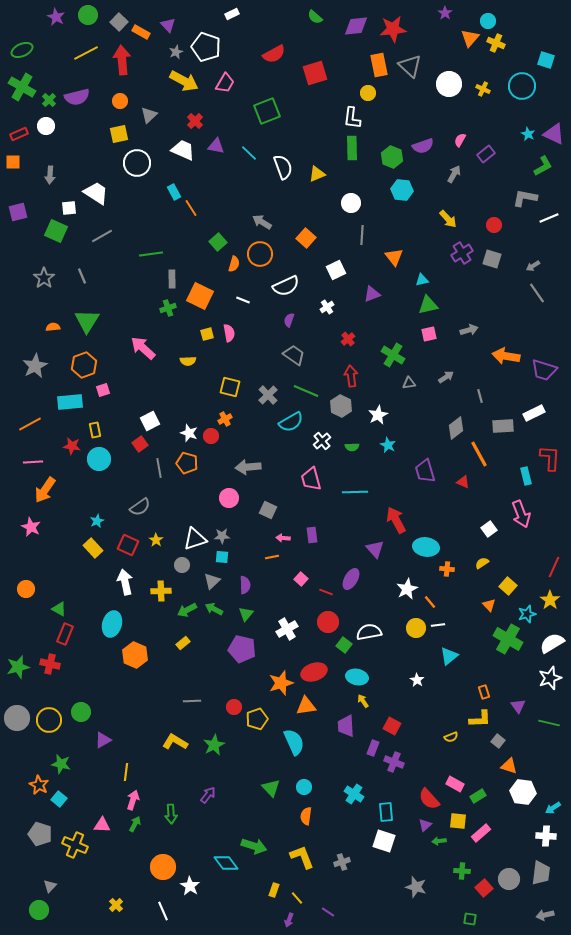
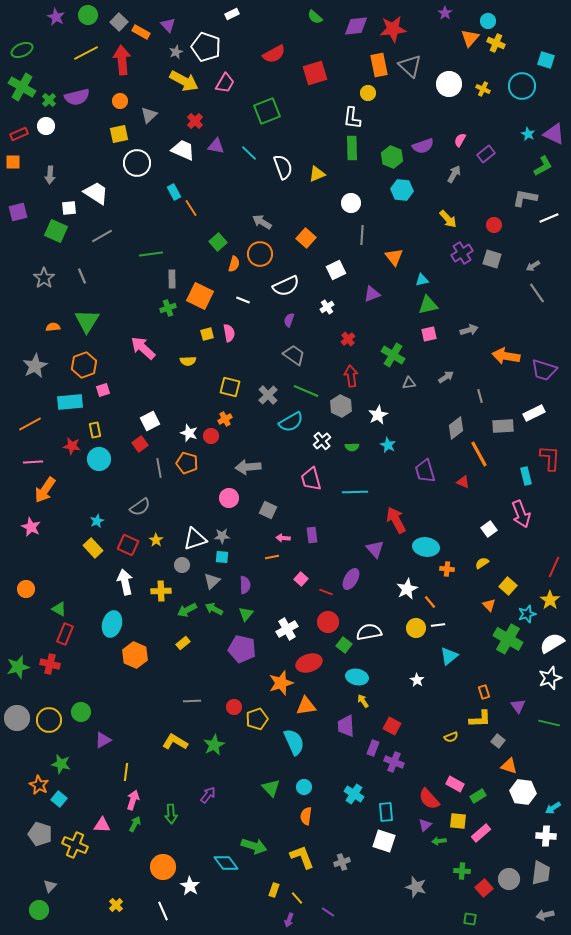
red ellipse at (314, 672): moved 5 px left, 9 px up
